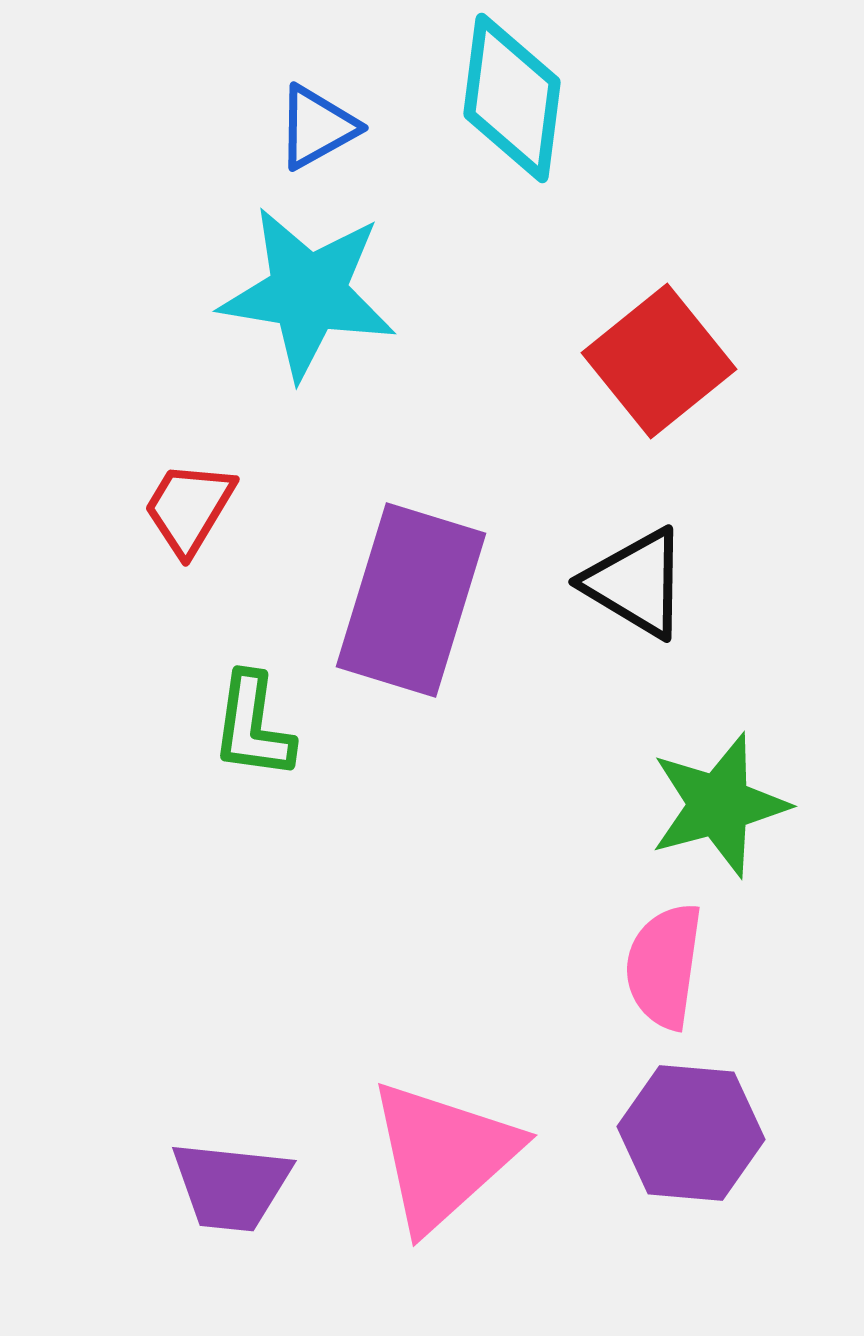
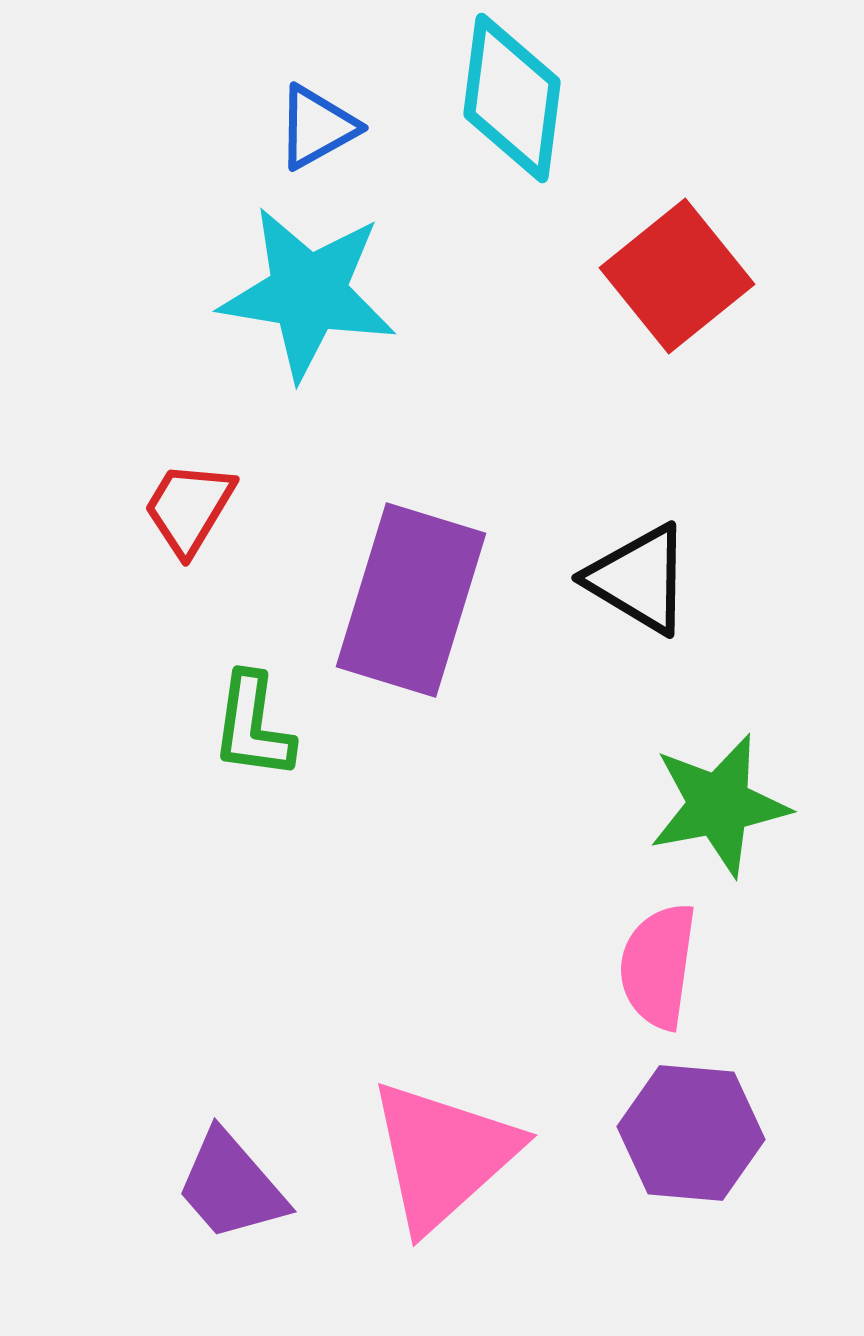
red square: moved 18 px right, 85 px up
black triangle: moved 3 px right, 4 px up
green star: rotated 4 degrees clockwise
pink semicircle: moved 6 px left
purple trapezoid: rotated 43 degrees clockwise
